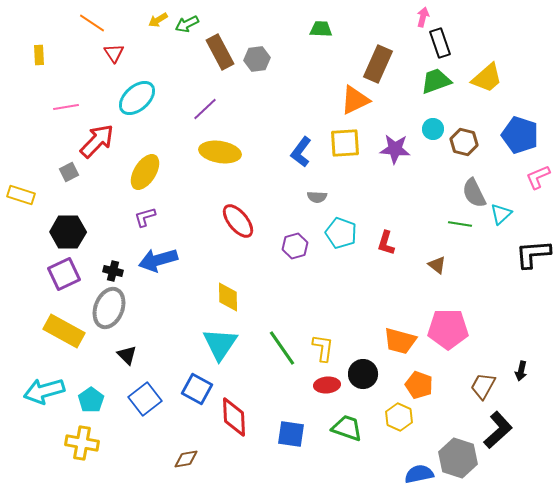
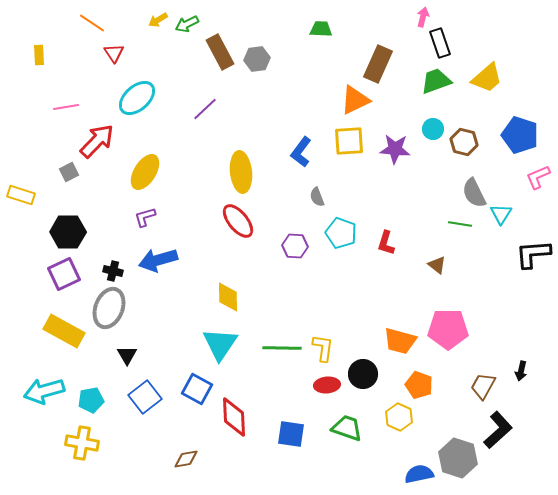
yellow square at (345, 143): moved 4 px right, 2 px up
yellow ellipse at (220, 152): moved 21 px right, 20 px down; rotated 75 degrees clockwise
gray semicircle at (317, 197): rotated 66 degrees clockwise
cyan triangle at (501, 214): rotated 15 degrees counterclockwise
purple hexagon at (295, 246): rotated 20 degrees clockwise
green line at (282, 348): rotated 54 degrees counterclockwise
black triangle at (127, 355): rotated 15 degrees clockwise
blue square at (145, 399): moved 2 px up
cyan pentagon at (91, 400): rotated 25 degrees clockwise
